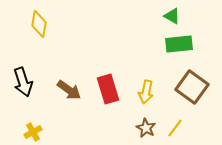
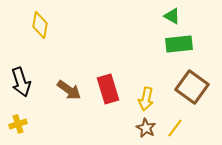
yellow diamond: moved 1 px right, 1 px down
black arrow: moved 2 px left
yellow arrow: moved 7 px down
yellow cross: moved 15 px left, 8 px up; rotated 12 degrees clockwise
